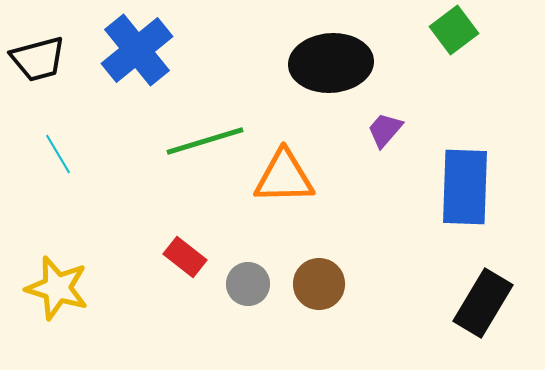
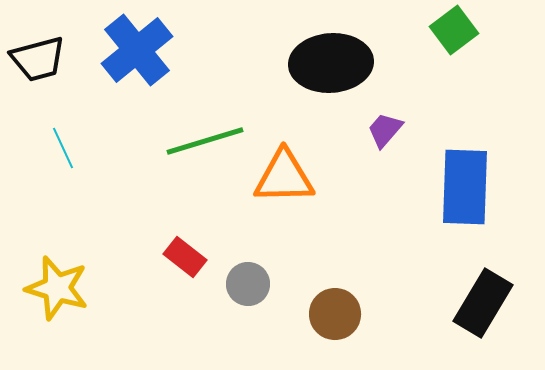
cyan line: moved 5 px right, 6 px up; rotated 6 degrees clockwise
brown circle: moved 16 px right, 30 px down
